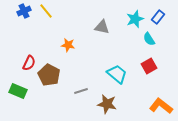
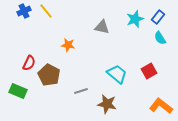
cyan semicircle: moved 11 px right, 1 px up
red square: moved 5 px down
